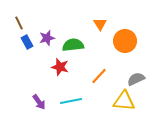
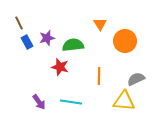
orange line: rotated 42 degrees counterclockwise
cyan line: moved 1 px down; rotated 20 degrees clockwise
